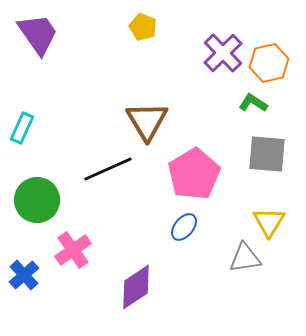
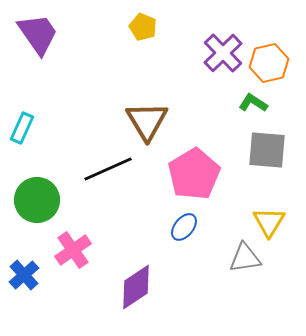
gray square: moved 4 px up
